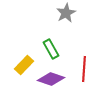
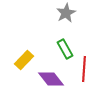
green rectangle: moved 14 px right
yellow rectangle: moved 5 px up
purple diamond: rotated 32 degrees clockwise
